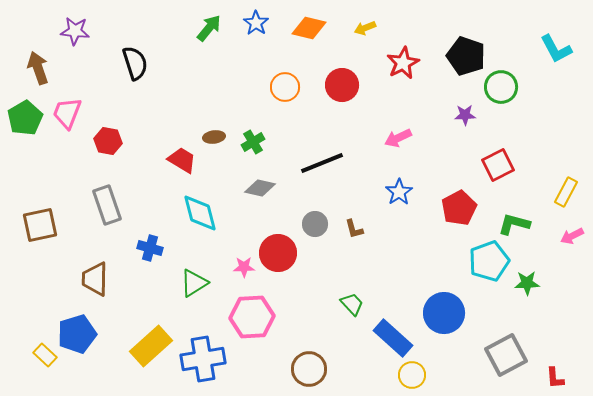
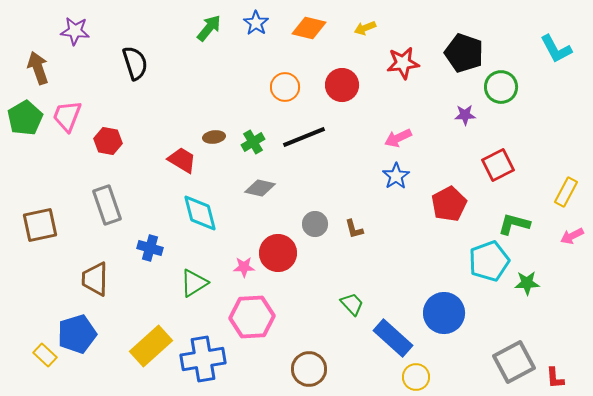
black pentagon at (466, 56): moved 2 px left, 3 px up
red star at (403, 63): rotated 20 degrees clockwise
pink trapezoid at (67, 113): moved 3 px down
black line at (322, 163): moved 18 px left, 26 px up
blue star at (399, 192): moved 3 px left, 16 px up
red pentagon at (459, 208): moved 10 px left, 4 px up
gray square at (506, 355): moved 8 px right, 7 px down
yellow circle at (412, 375): moved 4 px right, 2 px down
